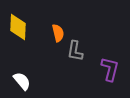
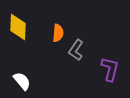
orange semicircle: rotated 18 degrees clockwise
gray L-shape: moved 1 px right, 1 px up; rotated 25 degrees clockwise
